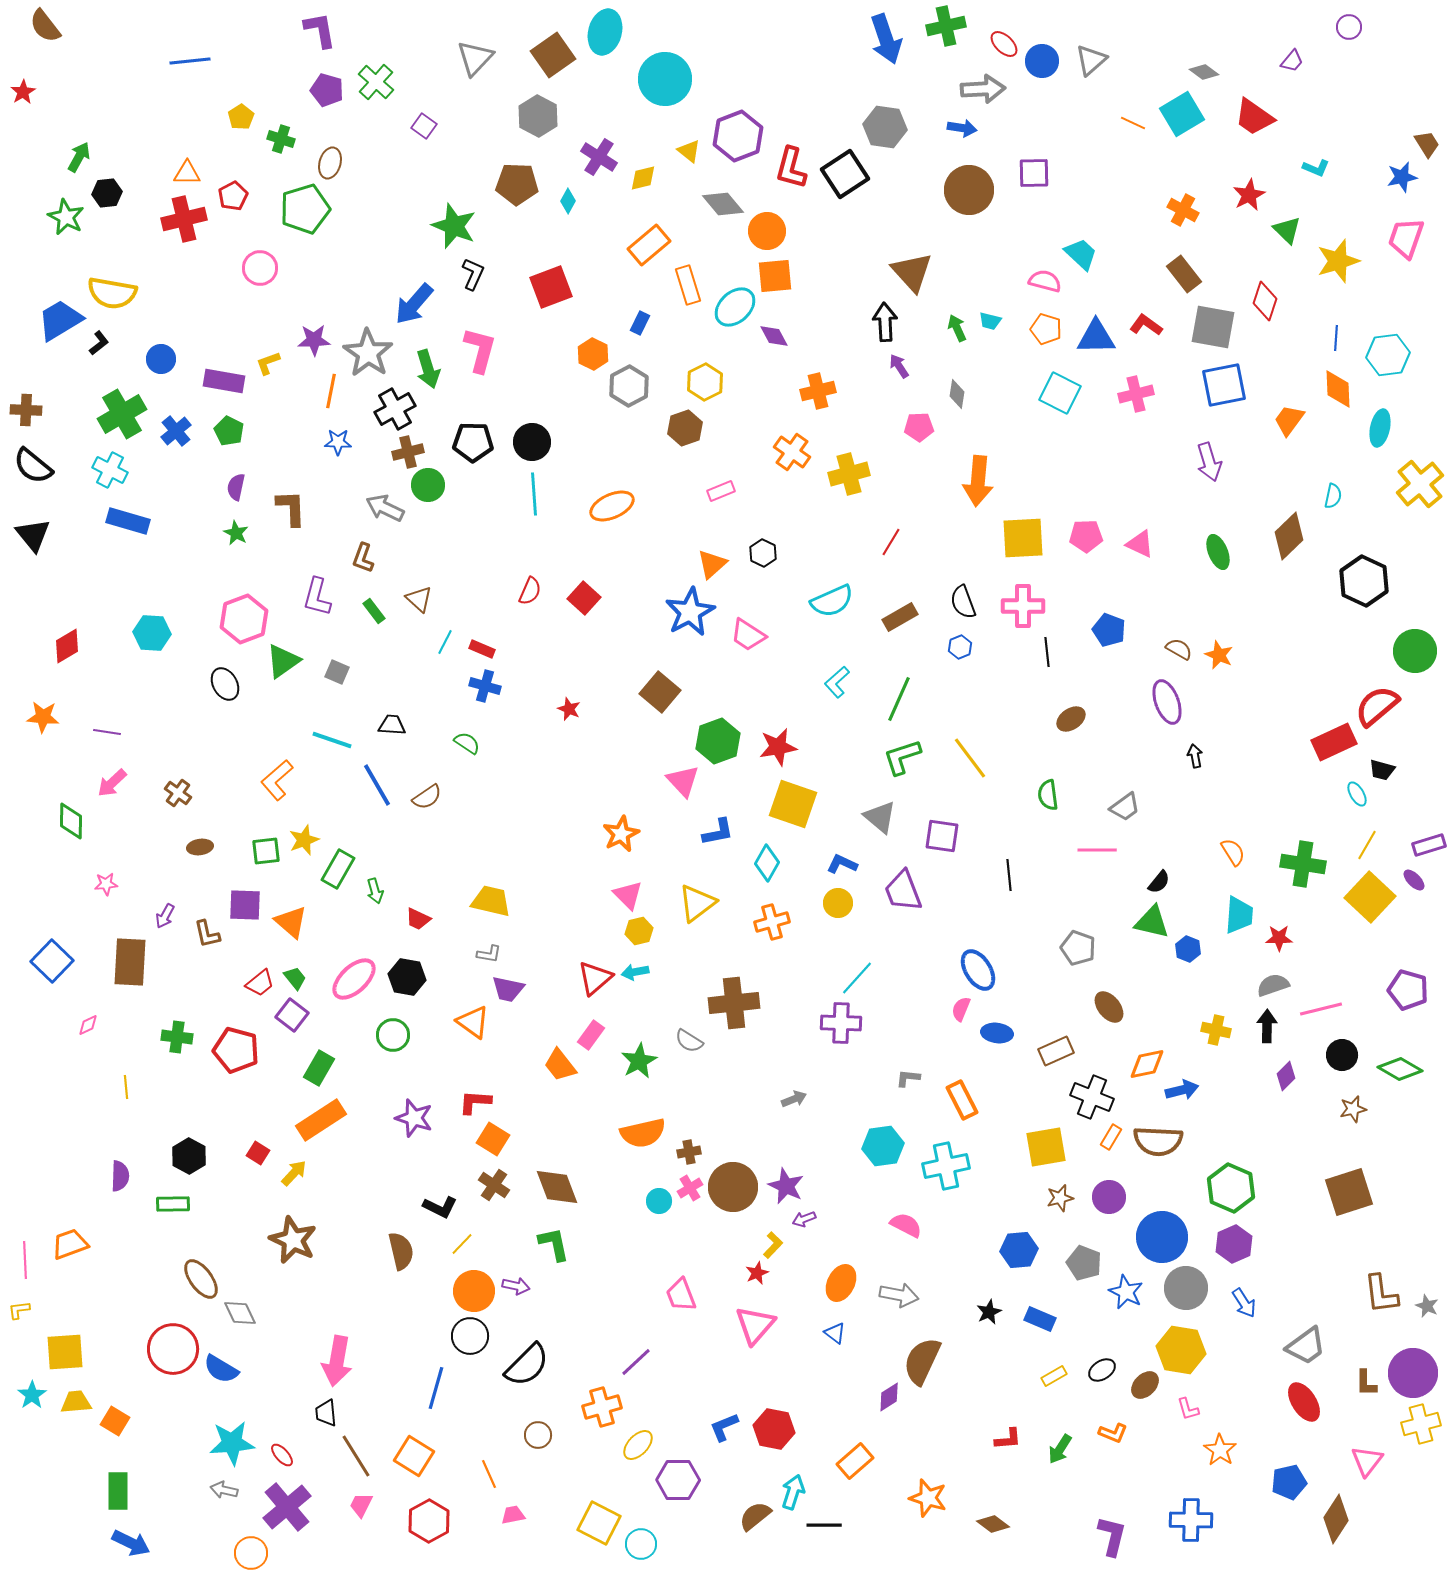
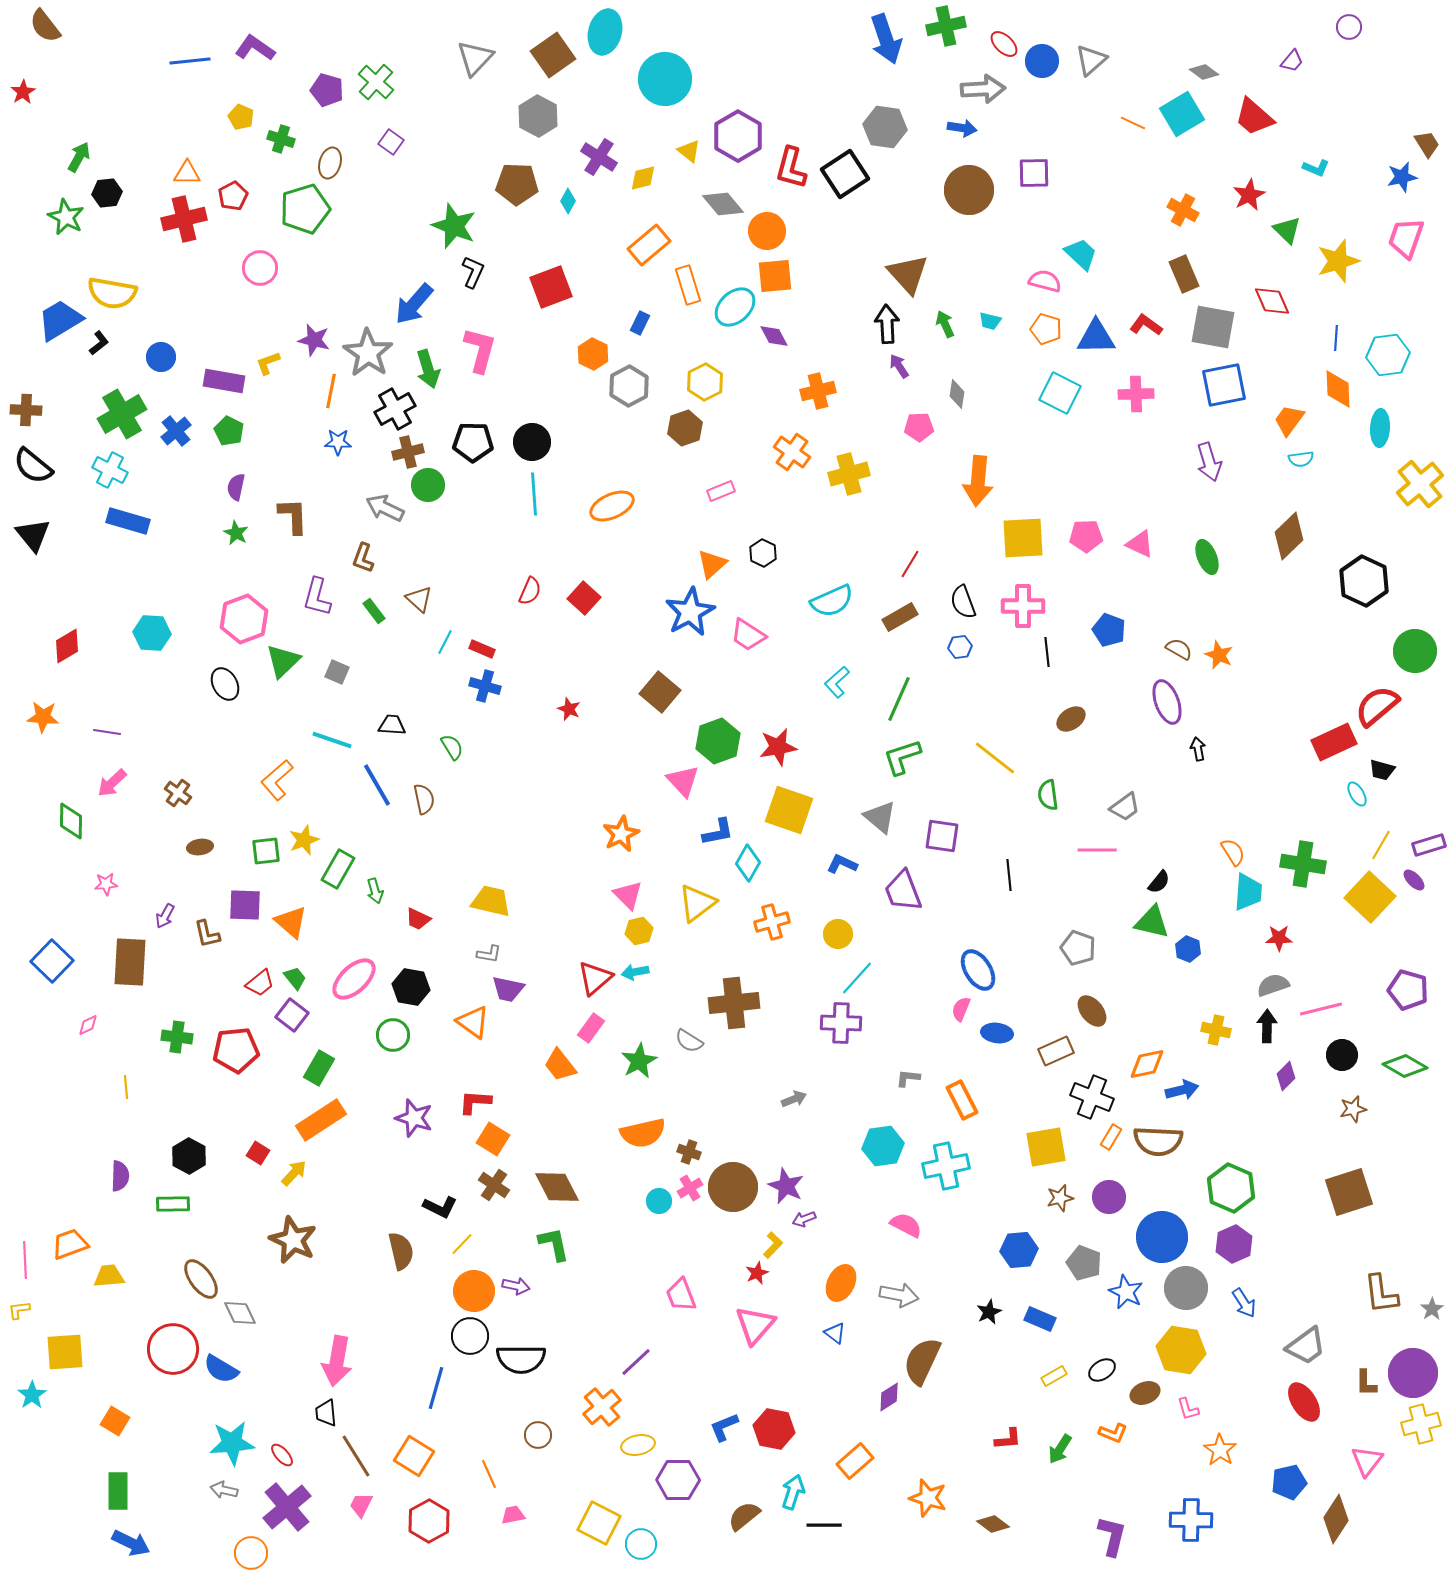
purple L-shape at (320, 30): moved 65 px left, 18 px down; rotated 45 degrees counterclockwise
yellow pentagon at (241, 117): rotated 15 degrees counterclockwise
red trapezoid at (1254, 117): rotated 6 degrees clockwise
purple square at (424, 126): moved 33 px left, 16 px down
purple hexagon at (738, 136): rotated 9 degrees counterclockwise
brown triangle at (912, 272): moved 4 px left, 2 px down
black L-shape at (473, 274): moved 2 px up
brown rectangle at (1184, 274): rotated 15 degrees clockwise
red diamond at (1265, 301): moved 7 px right; rotated 42 degrees counterclockwise
black arrow at (885, 322): moved 2 px right, 2 px down
green arrow at (957, 328): moved 12 px left, 4 px up
purple star at (314, 340): rotated 16 degrees clockwise
blue circle at (161, 359): moved 2 px up
pink cross at (1136, 394): rotated 12 degrees clockwise
cyan ellipse at (1380, 428): rotated 9 degrees counterclockwise
cyan semicircle at (1333, 496): moved 32 px left, 37 px up; rotated 70 degrees clockwise
brown L-shape at (291, 508): moved 2 px right, 8 px down
red line at (891, 542): moved 19 px right, 22 px down
green ellipse at (1218, 552): moved 11 px left, 5 px down
blue hexagon at (960, 647): rotated 15 degrees clockwise
green triangle at (283, 661): rotated 9 degrees counterclockwise
green semicircle at (467, 743): moved 15 px left, 4 px down; rotated 24 degrees clockwise
black arrow at (1195, 756): moved 3 px right, 7 px up
yellow line at (970, 758): moved 25 px right; rotated 15 degrees counterclockwise
brown semicircle at (427, 797): moved 3 px left, 2 px down; rotated 68 degrees counterclockwise
yellow square at (793, 804): moved 4 px left, 6 px down
yellow line at (1367, 845): moved 14 px right
cyan diamond at (767, 863): moved 19 px left
yellow circle at (838, 903): moved 31 px down
cyan trapezoid at (1239, 915): moved 9 px right, 23 px up
black hexagon at (407, 977): moved 4 px right, 10 px down
brown ellipse at (1109, 1007): moved 17 px left, 4 px down
pink rectangle at (591, 1035): moved 7 px up
red pentagon at (236, 1050): rotated 21 degrees counterclockwise
green diamond at (1400, 1069): moved 5 px right, 3 px up
brown cross at (689, 1152): rotated 30 degrees clockwise
brown diamond at (557, 1187): rotated 6 degrees counterclockwise
gray star at (1427, 1306): moved 5 px right, 3 px down; rotated 15 degrees clockwise
black semicircle at (527, 1365): moved 6 px left, 6 px up; rotated 45 degrees clockwise
brown ellipse at (1145, 1385): moved 8 px down; rotated 24 degrees clockwise
yellow trapezoid at (76, 1402): moved 33 px right, 126 px up
orange cross at (602, 1407): rotated 24 degrees counterclockwise
yellow ellipse at (638, 1445): rotated 36 degrees clockwise
brown semicircle at (755, 1516): moved 11 px left
